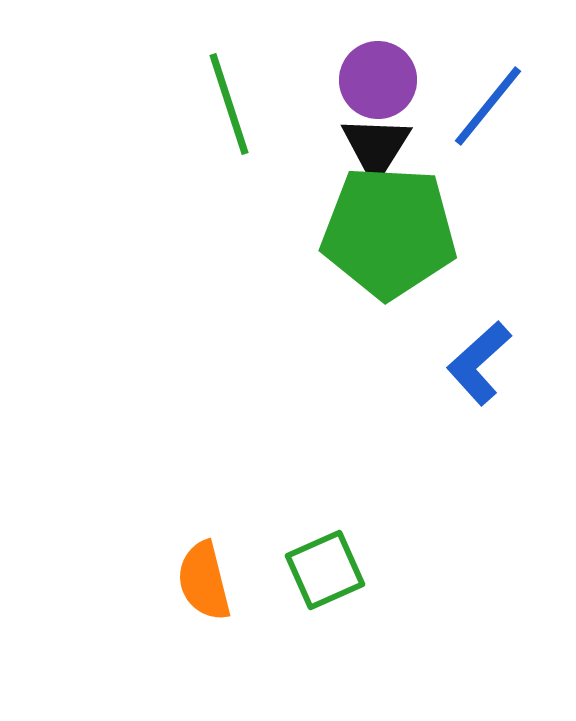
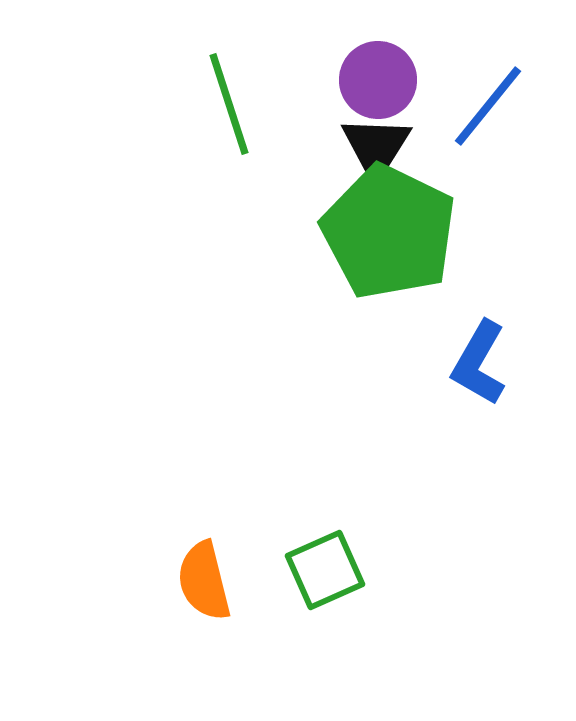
green pentagon: rotated 23 degrees clockwise
blue L-shape: rotated 18 degrees counterclockwise
